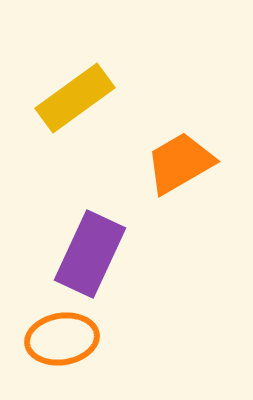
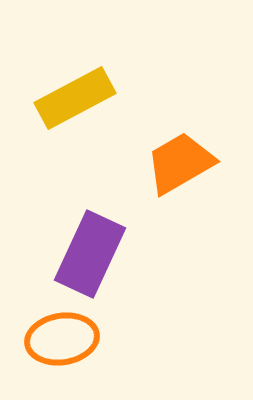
yellow rectangle: rotated 8 degrees clockwise
